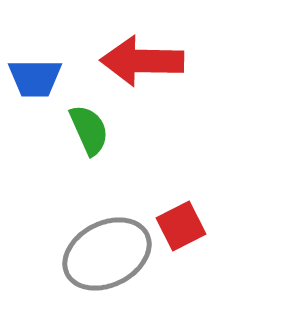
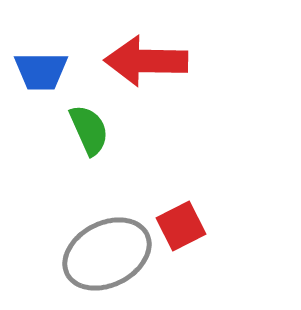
red arrow: moved 4 px right
blue trapezoid: moved 6 px right, 7 px up
